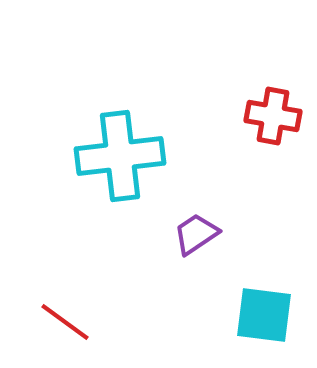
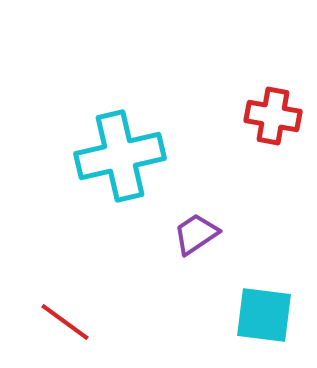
cyan cross: rotated 6 degrees counterclockwise
